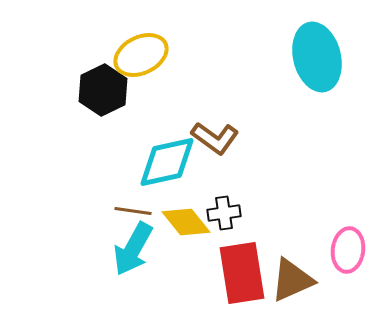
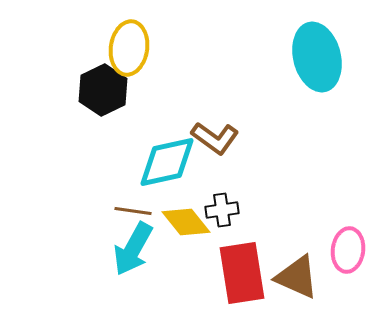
yellow ellipse: moved 12 px left, 7 px up; rotated 56 degrees counterclockwise
black cross: moved 2 px left, 3 px up
brown triangle: moved 5 px right, 3 px up; rotated 48 degrees clockwise
